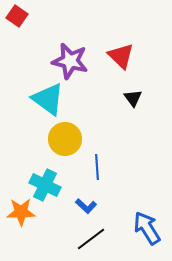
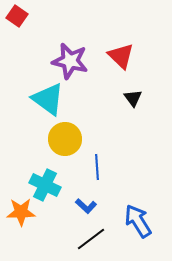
blue arrow: moved 9 px left, 7 px up
